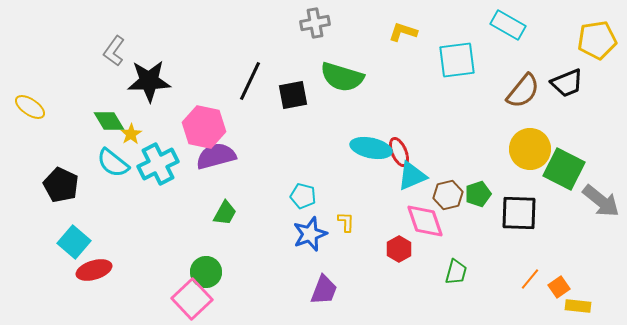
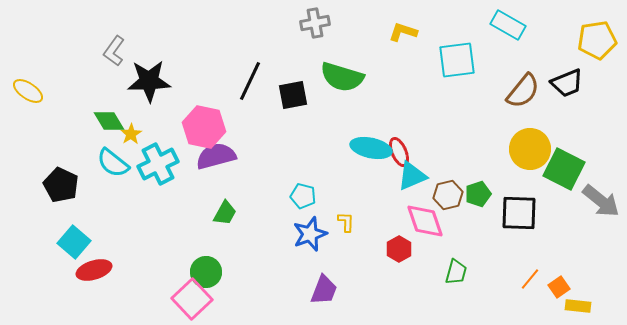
yellow ellipse at (30, 107): moved 2 px left, 16 px up
